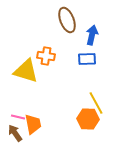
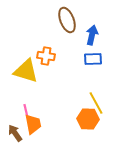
blue rectangle: moved 6 px right
pink line: moved 8 px right, 6 px up; rotated 64 degrees clockwise
